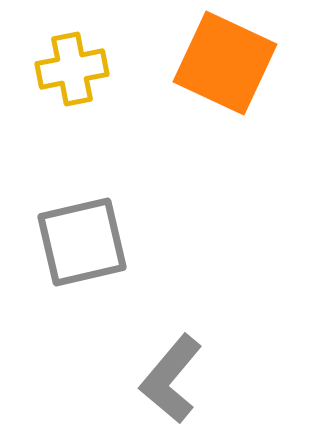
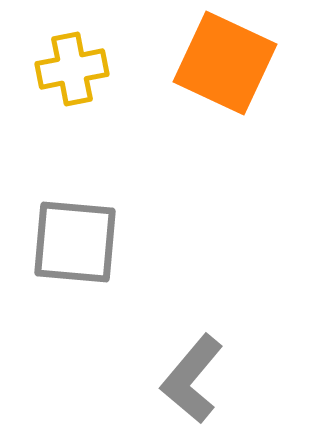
gray square: moved 7 px left; rotated 18 degrees clockwise
gray L-shape: moved 21 px right
